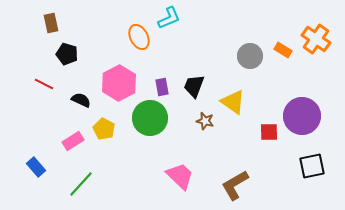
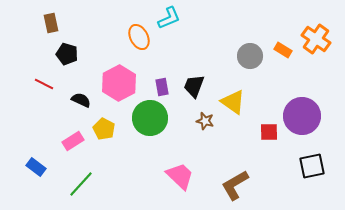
blue rectangle: rotated 12 degrees counterclockwise
